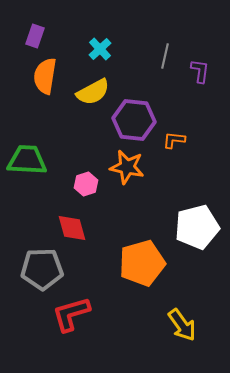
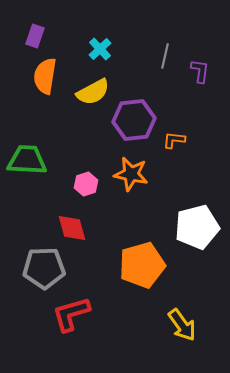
purple hexagon: rotated 12 degrees counterclockwise
orange star: moved 4 px right, 7 px down
orange pentagon: moved 2 px down
gray pentagon: moved 2 px right, 1 px up
